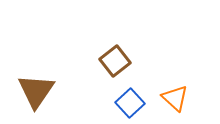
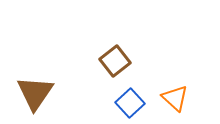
brown triangle: moved 1 px left, 2 px down
